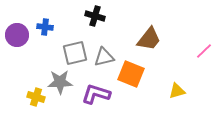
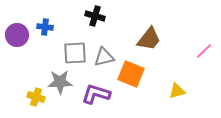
gray square: rotated 10 degrees clockwise
